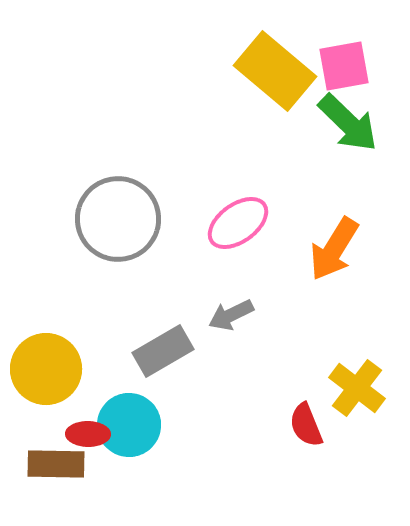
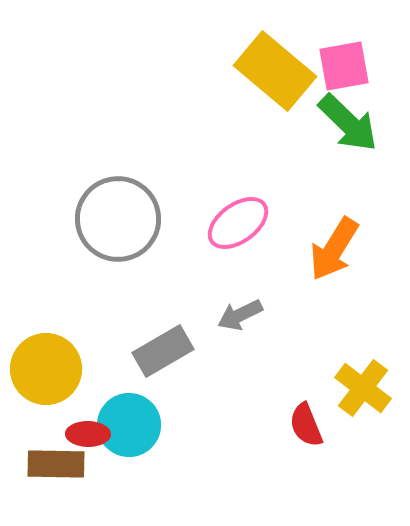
gray arrow: moved 9 px right
yellow cross: moved 6 px right
